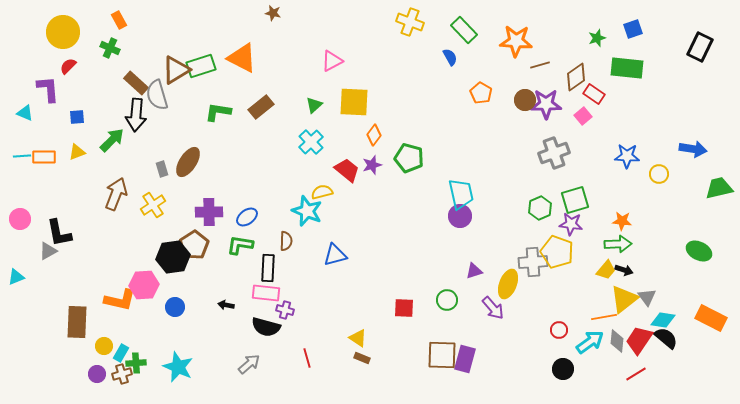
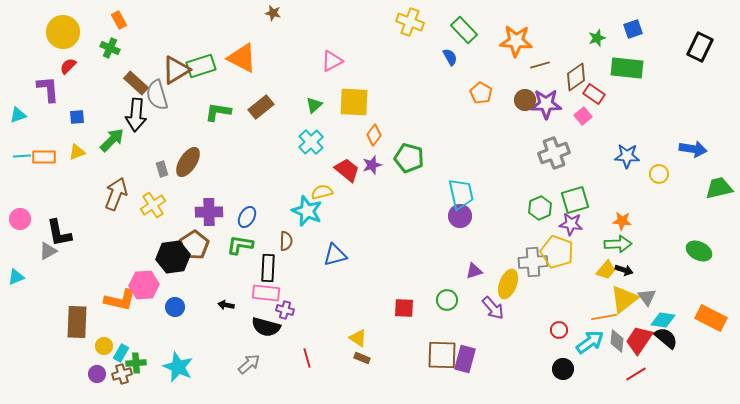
cyan triangle at (25, 113): moved 7 px left, 2 px down; rotated 42 degrees counterclockwise
blue ellipse at (247, 217): rotated 25 degrees counterclockwise
